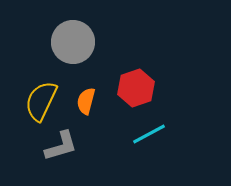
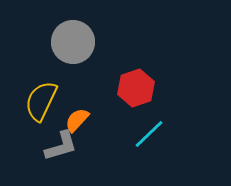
orange semicircle: moved 9 px left, 19 px down; rotated 28 degrees clockwise
cyan line: rotated 16 degrees counterclockwise
